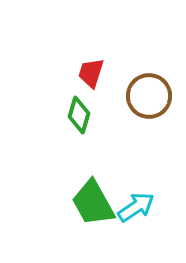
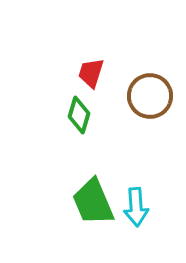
brown circle: moved 1 px right
green trapezoid: moved 1 px up; rotated 6 degrees clockwise
cyan arrow: rotated 120 degrees clockwise
